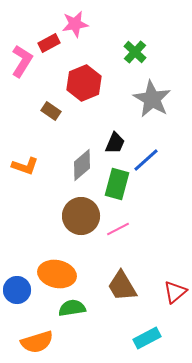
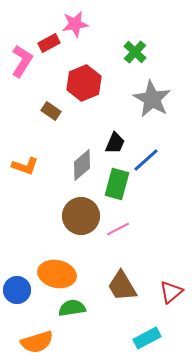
red triangle: moved 4 px left
